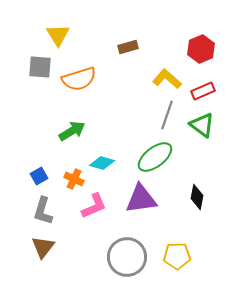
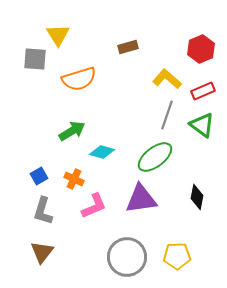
gray square: moved 5 px left, 8 px up
cyan diamond: moved 11 px up
brown triangle: moved 1 px left, 5 px down
